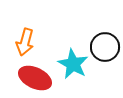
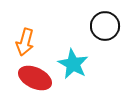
black circle: moved 21 px up
